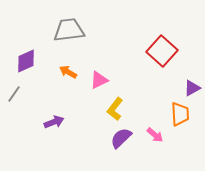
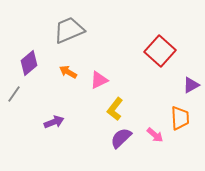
gray trapezoid: rotated 16 degrees counterclockwise
red square: moved 2 px left
purple diamond: moved 3 px right, 2 px down; rotated 15 degrees counterclockwise
purple triangle: moved 1 px left, 3 px up
orange trapezoid: moved 4 px down
